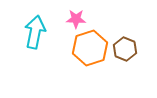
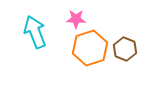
cyan arrow: rotated 32 degrees counterclockwise
